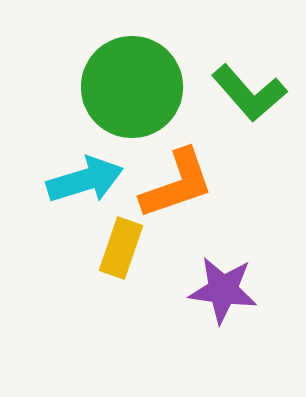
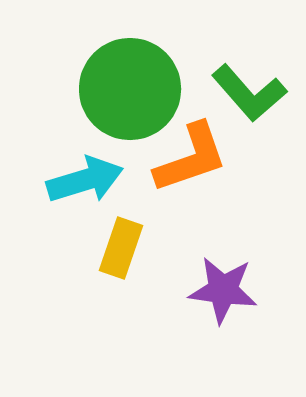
green circle: moved 2 px left, 2 px down
orange L-shape: moved 14 px right, 26 px up
